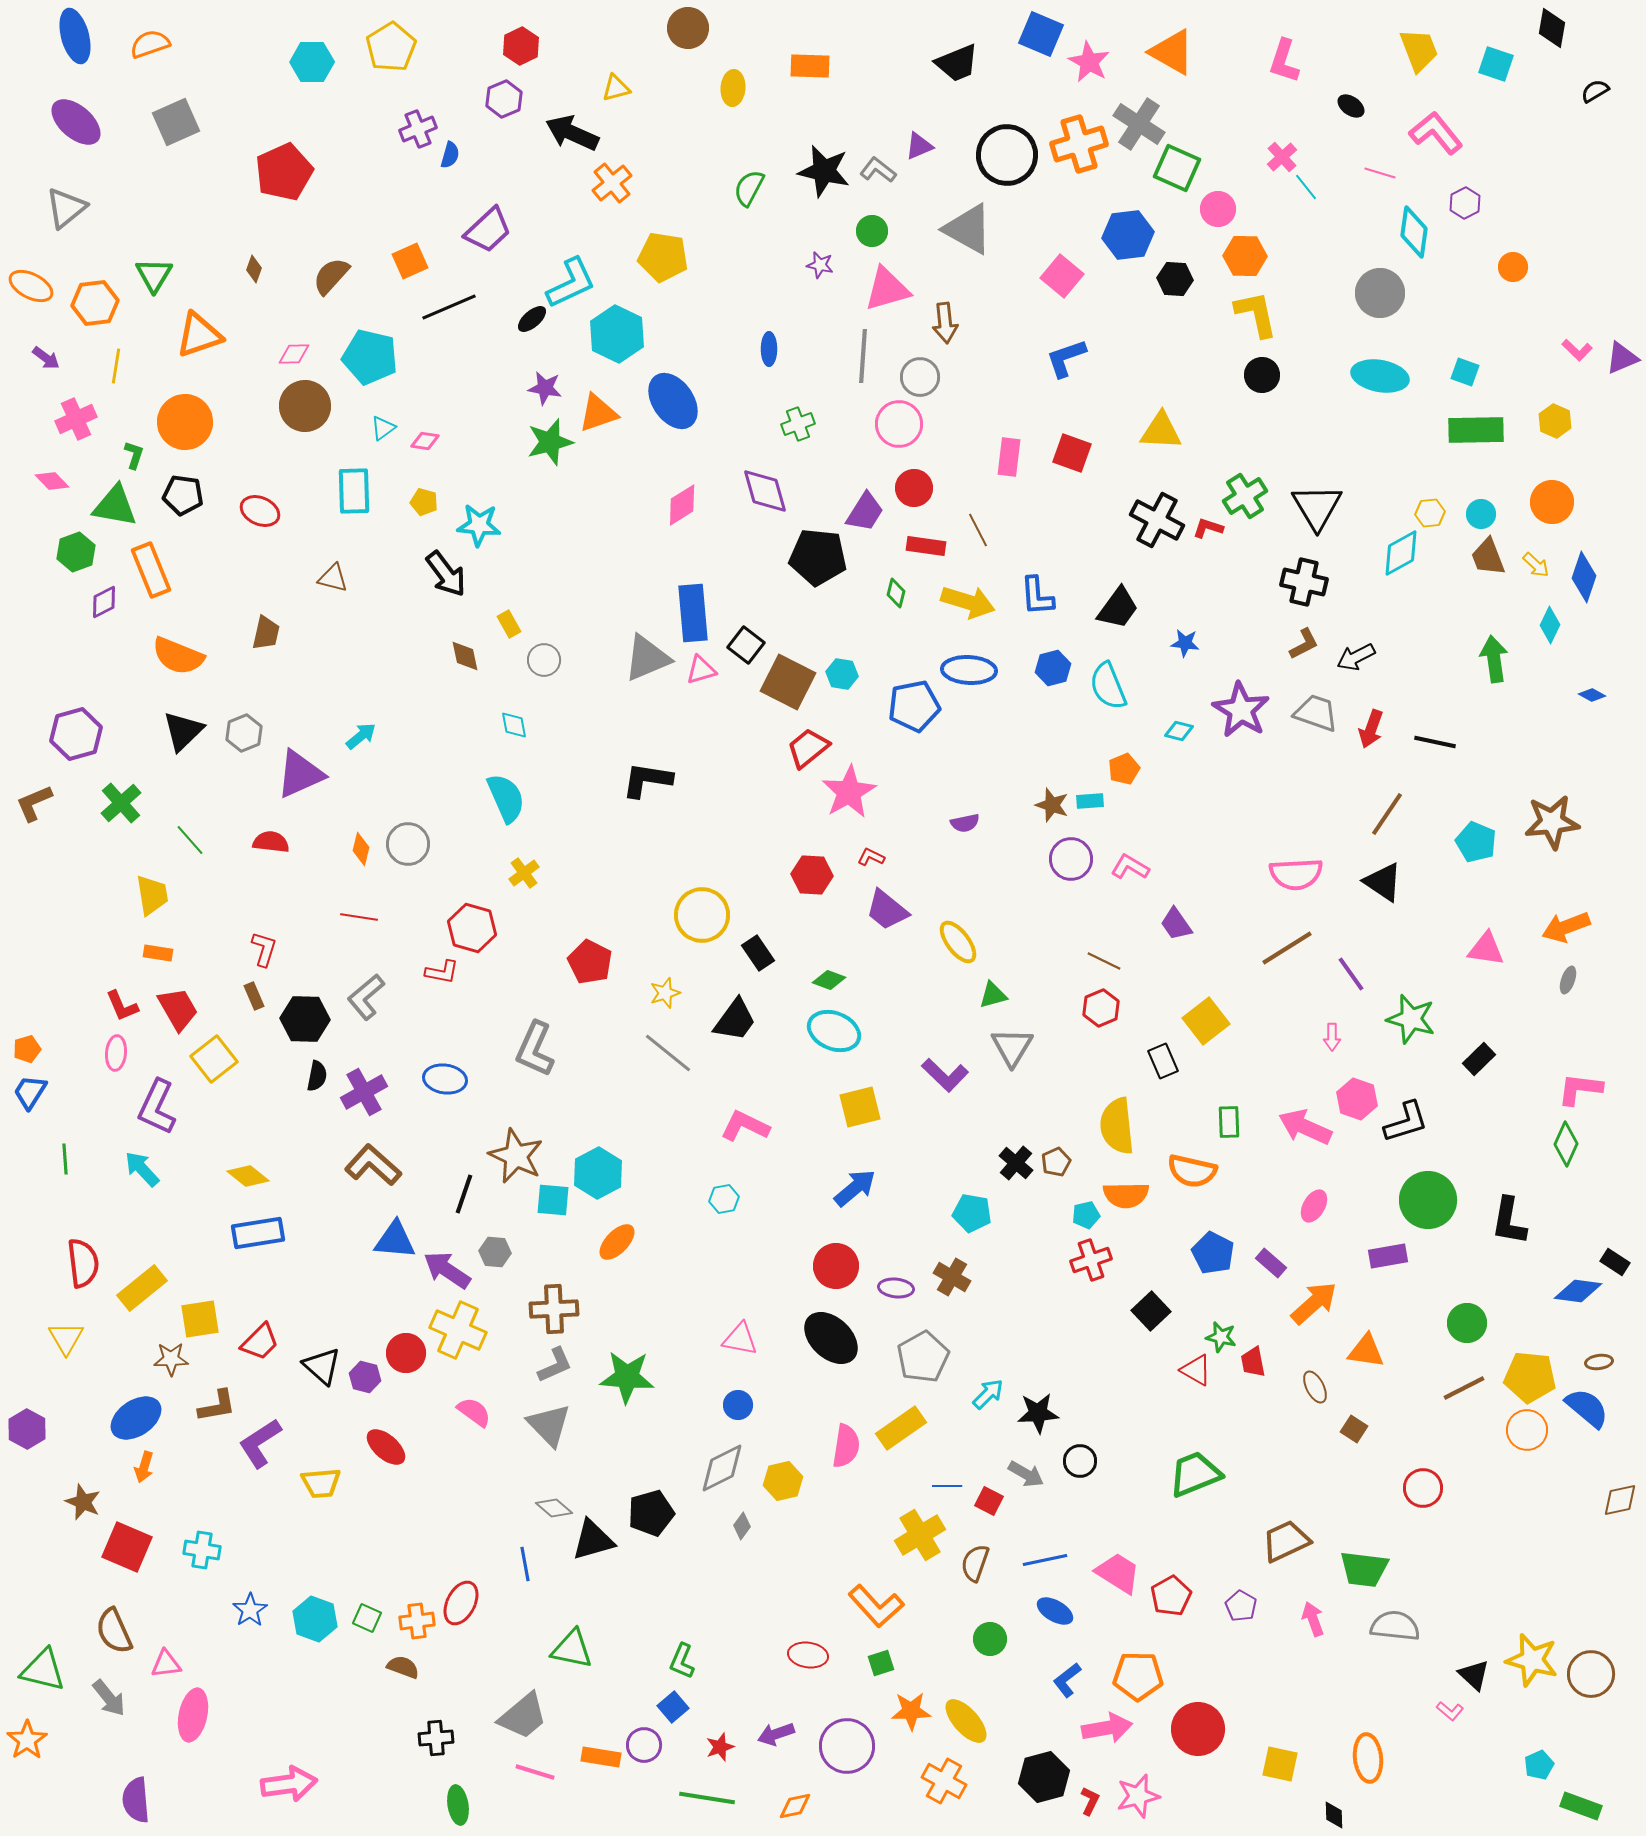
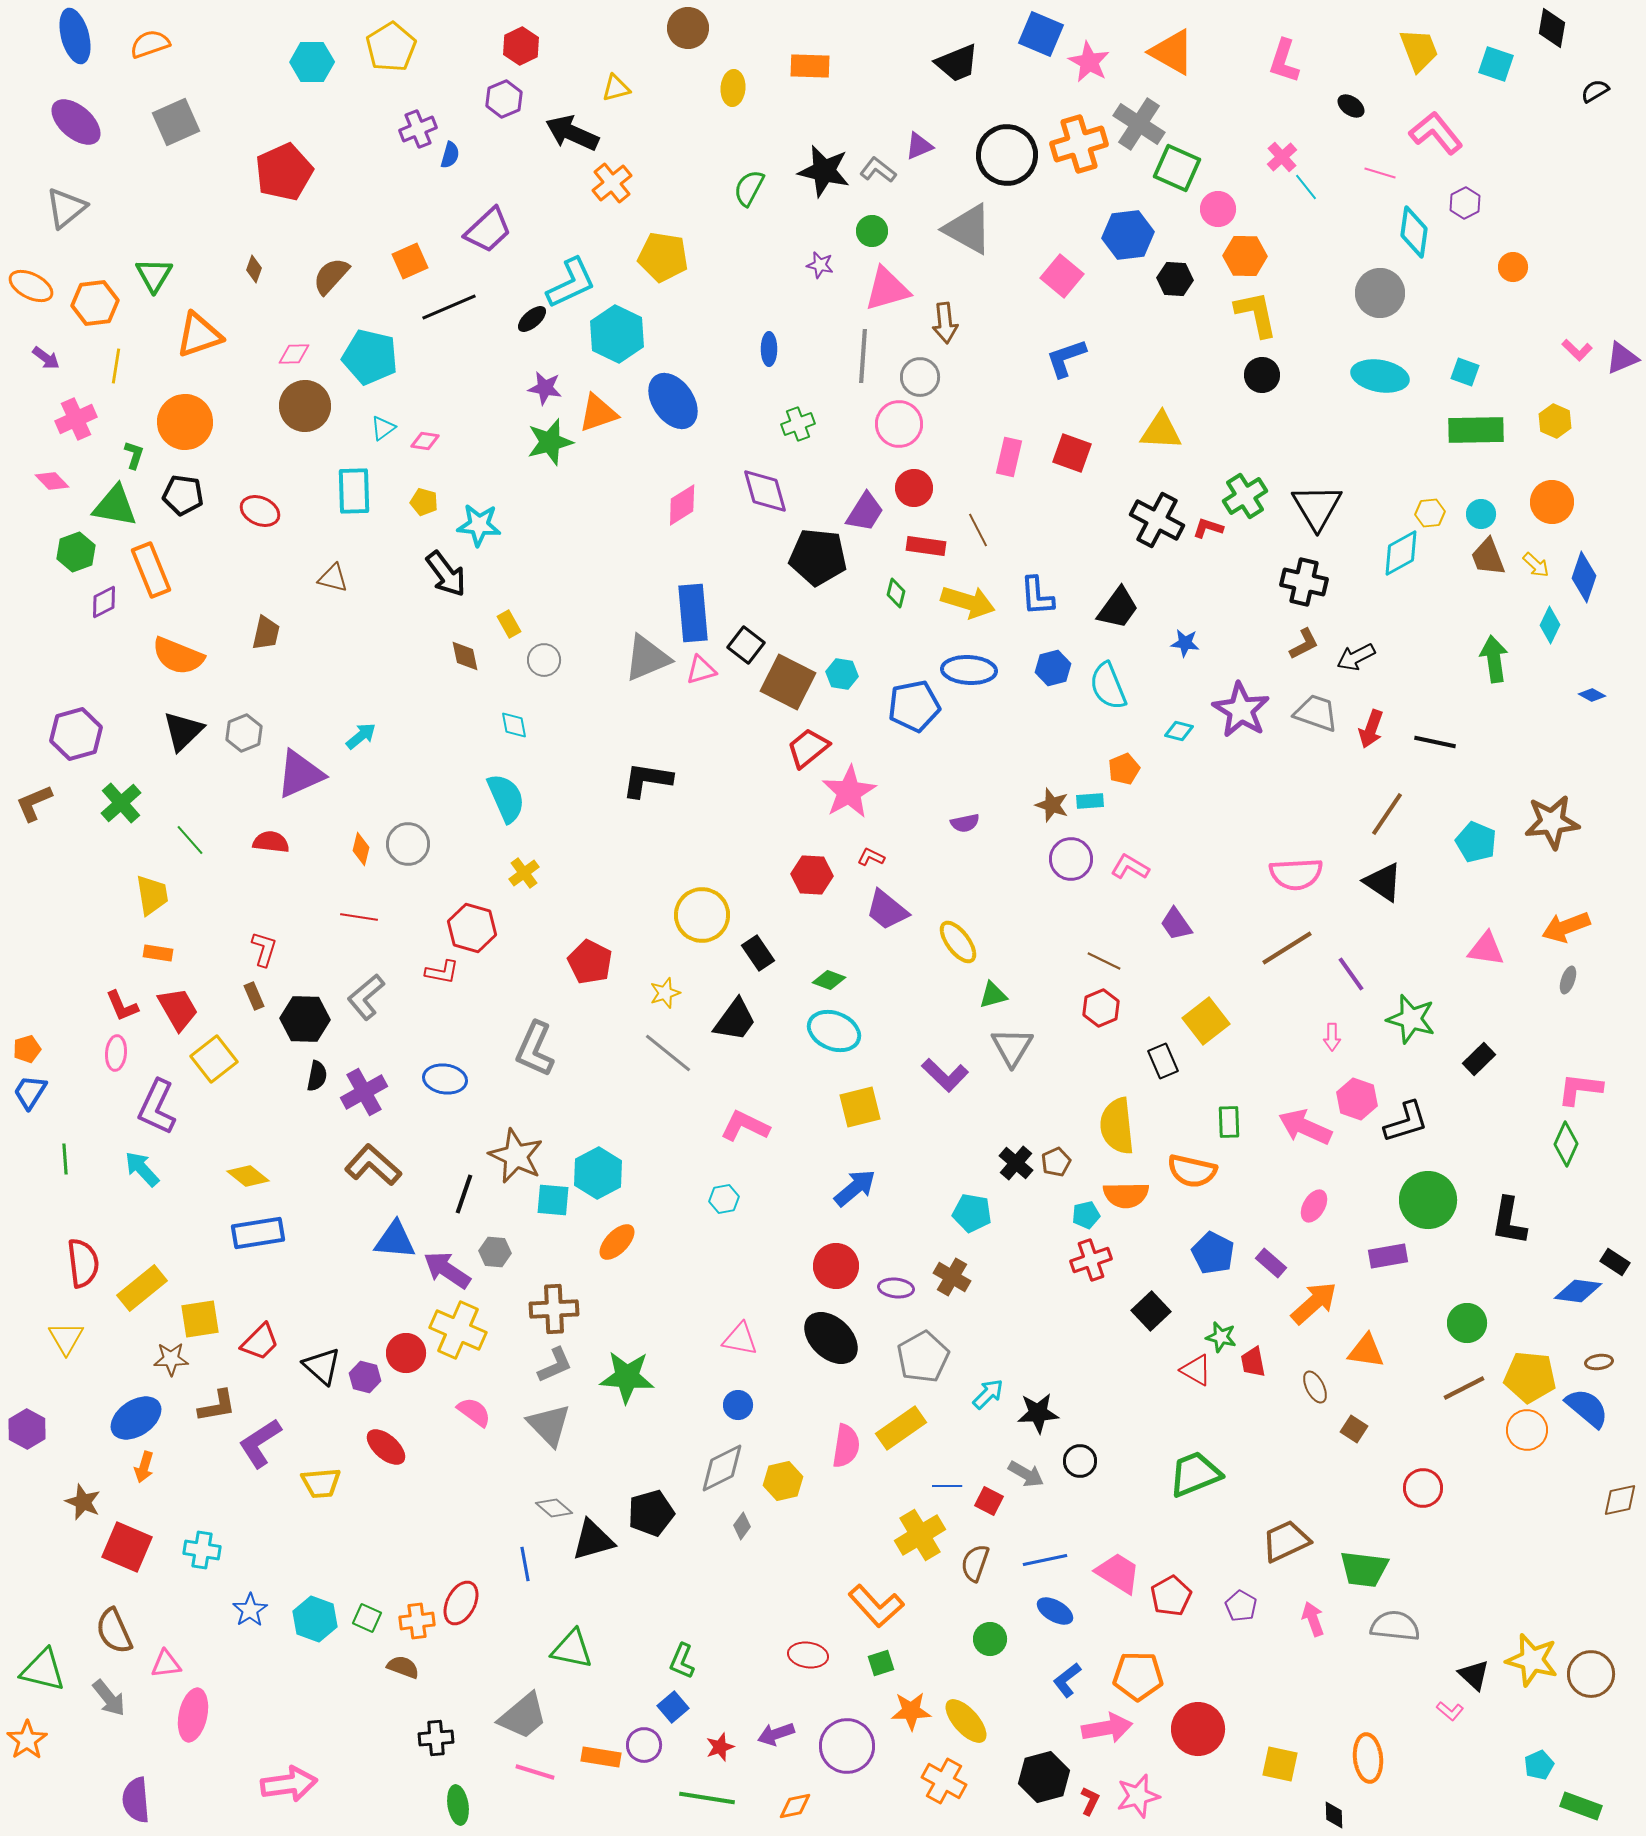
pink rectangle at (1009, 457): rotated 6 degrees clockwise
